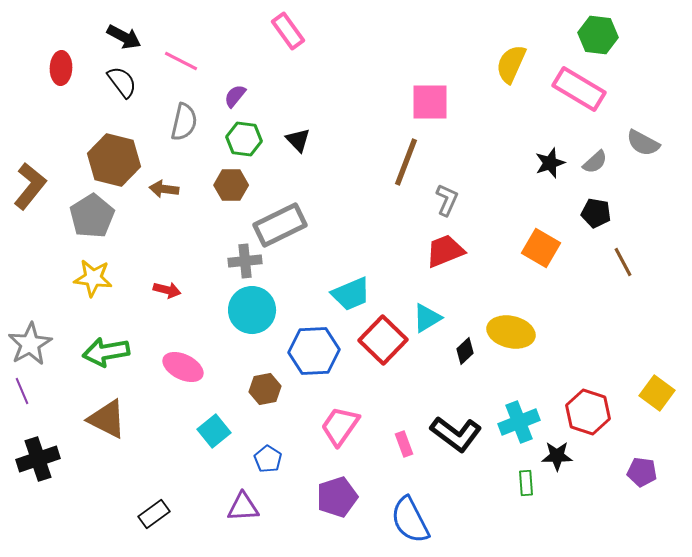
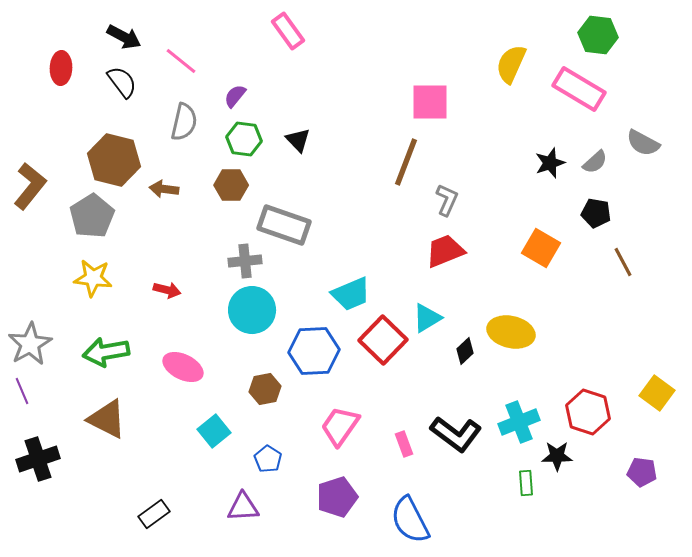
pink line at (181, 61): rotated 12 degrees clockwise
gray rectangle at (280, 225): moved 4 px right; rotated 45 degrees clockwise
